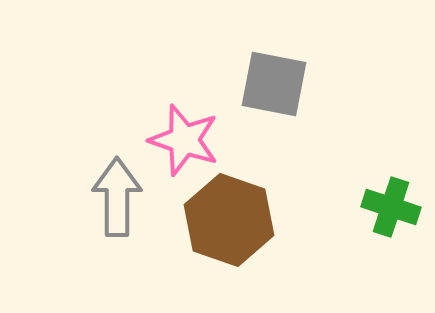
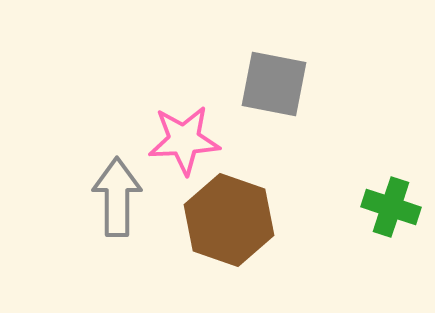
pink star: rotated 22 degrees counterclockwise
